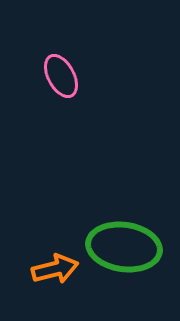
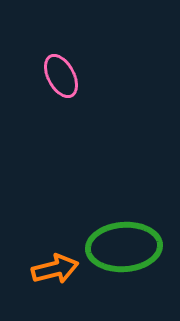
green ellipse: rotated 12 degrees counterclockwise
